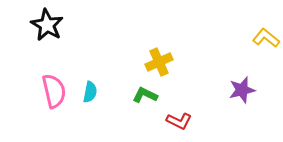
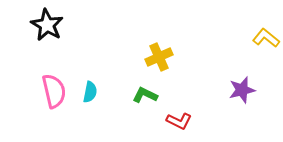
yellow cross: moved 5 px up
